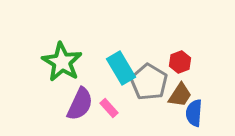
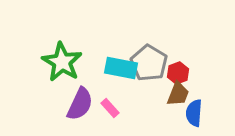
red hexagon: moved 2 px left, 11 px down
cyan rectangle: rotated 48 degrees counterclockwise
gray pentagon: moved 19 px up
brown trapezoid: moved 2 px left, 1 px up; rotated 12 degrees counterclockwise
pink rectangle: moved 1 px right
